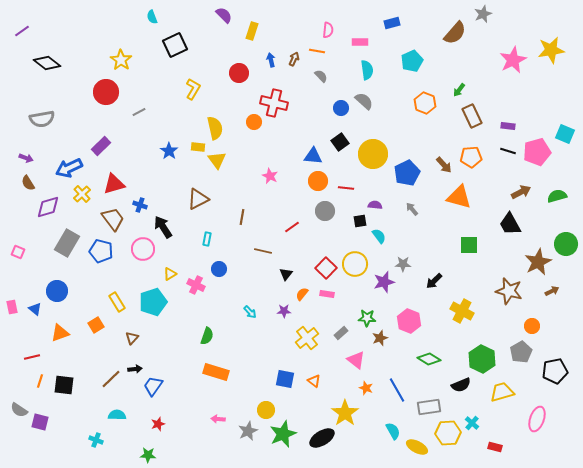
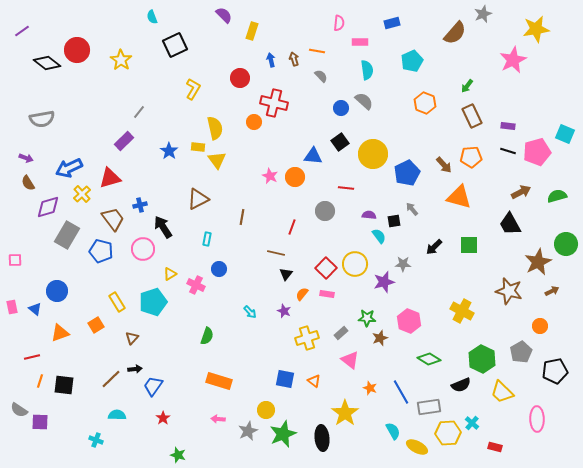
pink semicircle at (328, 30): moved 11 px right, 7 px up
yellow star at (551, 50): moved 15 px left, 21 px up
brown arrow at (294, 59): rotated 40 degrees counterclockwise
red circle at (239, 73): moved 1 px right, 5 px down
green arrow at (459, 90): moved 8 px right, 4 px up
red circle at (106, 92): moved 29 px left, 42 px up
gray line at (139, 112): rotated 24 degrees counterclockwise
purple rectangle at (101, 146): moved 23 px right, 5 px up
orange circle at (318, 181): moved 23 px left, 4 px up
red triangle at (114, 184): moved 4 px left, 6 px up
blue cross at (140, 205): rotated 32 degrees counterclockwise
purple semicircle at (375, 205): moved 6 px left, 10 px down
black square at (360, 221): moved 34 px right
red line at (292, 227): rotated 35 degrees counterclockwise
gray rectangle at (67, 243): moved 8 px up
brown line at (263, 251): moved 13 px right, 2 px down
pink square at (18, 252): moved 3 px left, 8 px down; rotated 24 degrees counterclockwise
black arrow at (434, 281): moved 34 px up
purple star at (284, 311): rotated 24 degrees clockwise
orange circle at (532, 326): moved 8 px right
yellow cross at (307, 338): rotated 20 degrees clockwise
pink triangle at (356, 360): moved 6 px left
orange rectangle at (216, 372): moved 3 px right, 9 px down
orange star at (366, 388): moved 4 px right
blue line at (397, 390): moved 4 px right, 2 px down
yellow trapezoid at (502, 392): rotated 120 degrees counterclockwise
pink ellipse at (537, 419): rotated 20 degrees counterclockwise
purple square at (40, 422): rotated 12 degrees counterclockwise
red star at (158, 424): moved 5 px right, 6 px up; rotated 16 degrees counterclockwise
black ellipse at (322, 438): rotated 65 degrees counterclockwise
green star at (148, 455): moved 30 px right; rotated 14 degrees clockwise
